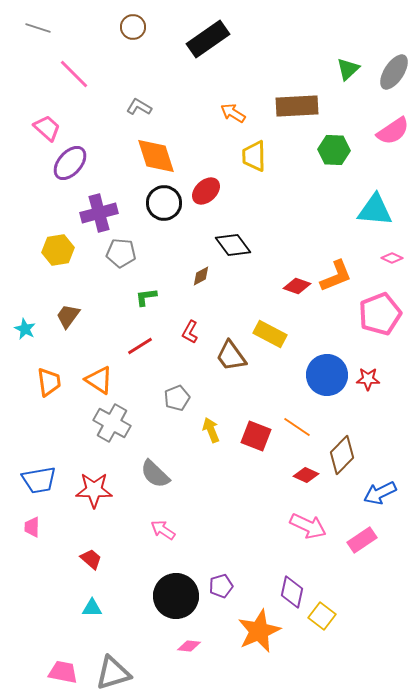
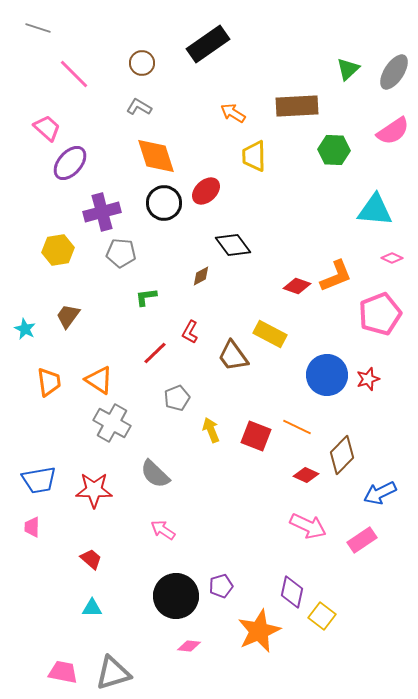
brown circle at (133, 27): moved 9 px right, 36 px down
black rectangle at (208, 39): moved 5 px down
purple cross at (99, 213): moved 3 px right, 1 px up
red line at (140, 346): moved 15 px right, 7 px down; rotated 12 degrees counterclockwise
brown trapezoid at (231, 356): moved 2 px right
red star at (368, 379): rotated 20 degrees counterclockwise
orange line at (297, 427): rotated 8 degrees counterclockwise
